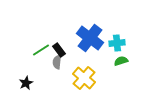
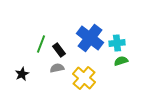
green line: moved 6 px up; rotated 36 degrees counterclockwise
gray semicircle: moved 6 px down; rotated 72 degrees clockwise
black star: moved 4 px left, 9 px up
